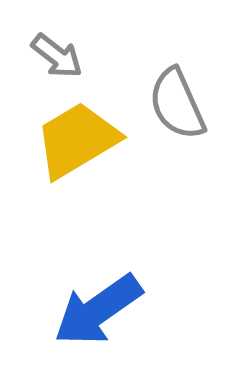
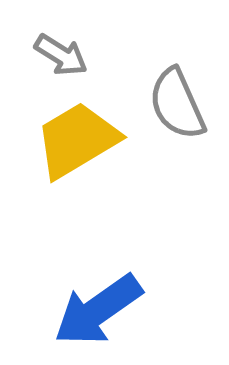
gray arrow: moved 4 px right, 1 px up; rotated 6 degrees counterclockwise
